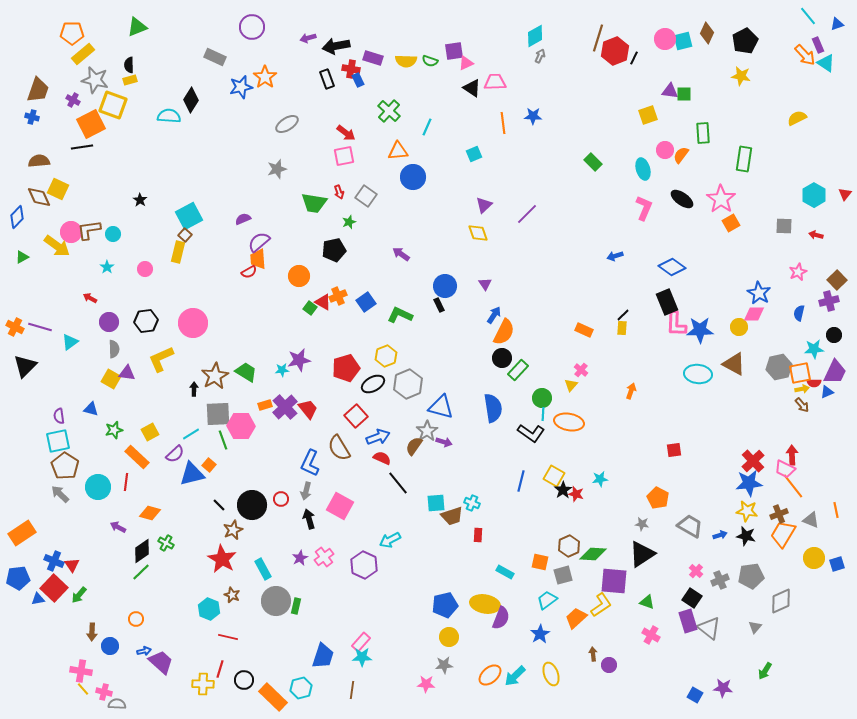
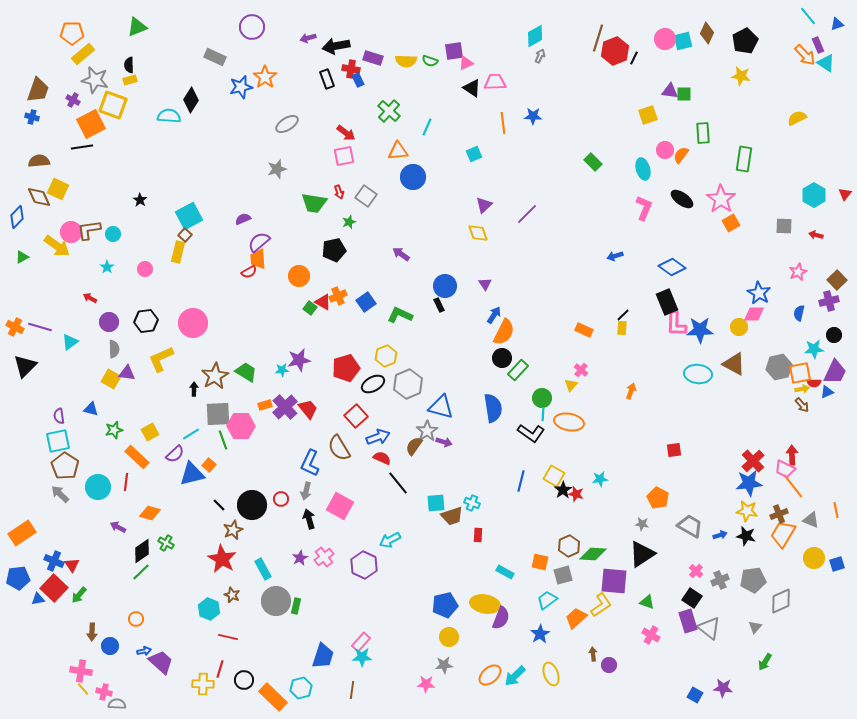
gray pentagon at (751, 576): moved 2 px right, 4 px down
green arrow at (765, 671): moved 9 px up
